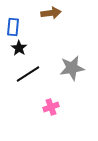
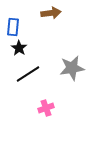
pink cross: moved 5 px left, 1 px down
